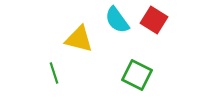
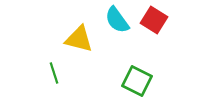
green square: moved 6 px down
